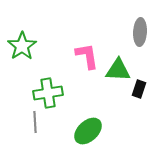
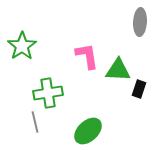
gray ellipse: moved 10 px up
gray line: rotated 10 degrees counterclockwise
